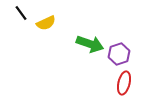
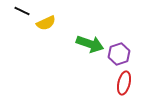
black line: moved 1 px right, 2 px up; rotated 28 degrees counterclockwise
